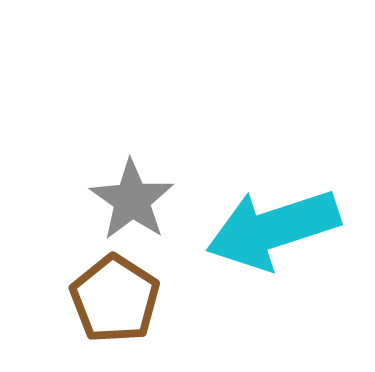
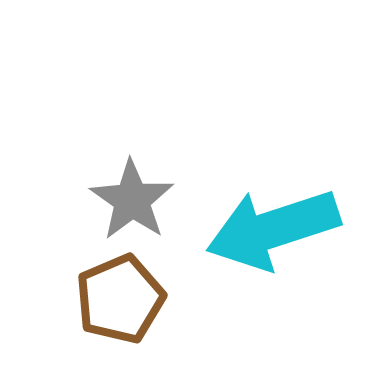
brown pentagon: moved 5 px right; rotated 16 degrees clockwise
